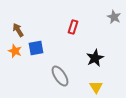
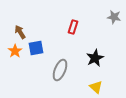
gray star: rotated 16 degrees counterclockwise
brown arrow: moved 2 px right, 2 px down
orange star: rotated 16 degrees clockwise
gray ellipse: moved 6 px up; rotated 55 degrees clockwise
yellow triangle: rotated 16 degrees counterclockwise
